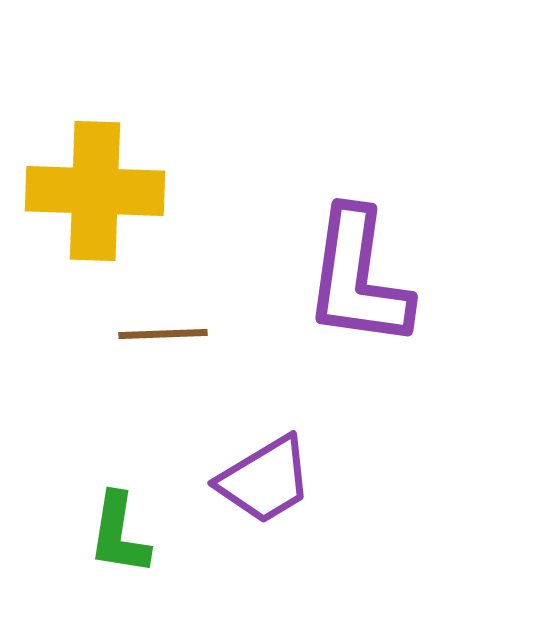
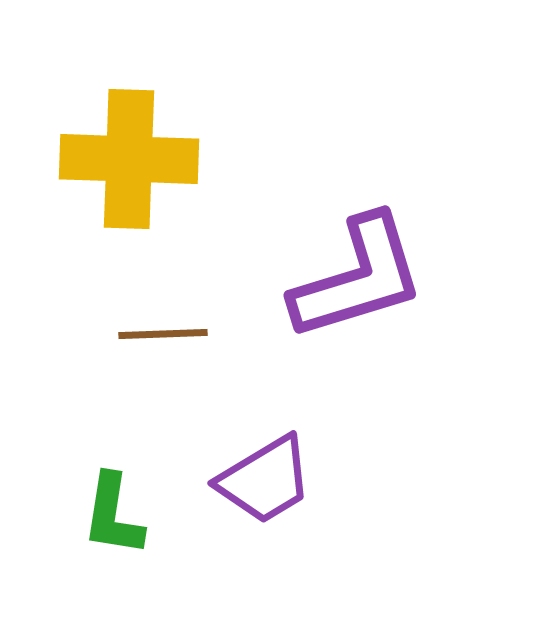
yellow cross: moved 34 px right, 32 px up
purple L-shape: rotated 115 degrees counterclockwise
green L-shape: moved 6 px left, 19 px up
